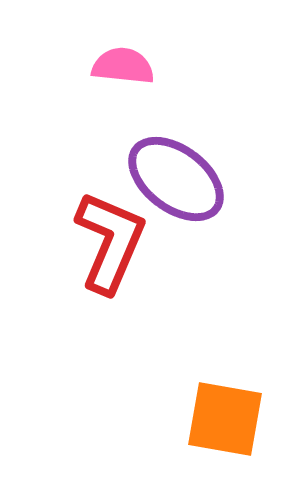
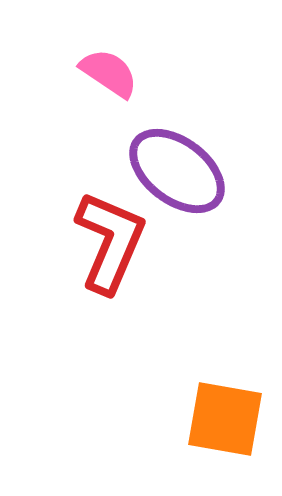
pink semicircle: moved 14 px left, 7 px down; rotated 28 degrees clockwise
purple ellipse: moved 1 px right, 8 px up
